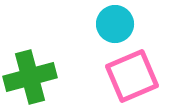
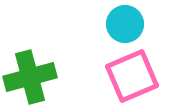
cyan circle: moved 10 px right
